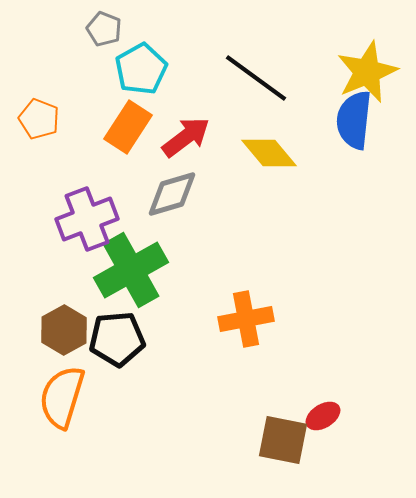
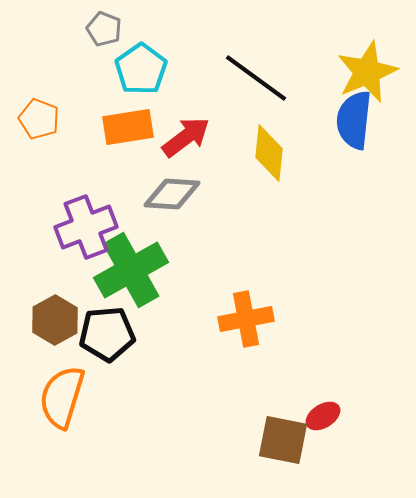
cyan pentagon: rotated 6 degrees counterclockwise
orange rectangle: rotated 48 degrees clockwise
yellow diamond: rotated 46 degrees clockwise
gray diamond: rotated 20 degrees clockwise
purple cross: moved 1 px left, 8 px down
brown hexagon: moved 9 px left, 10 px up
black pentagon: moved 10 px left, 5 px up
